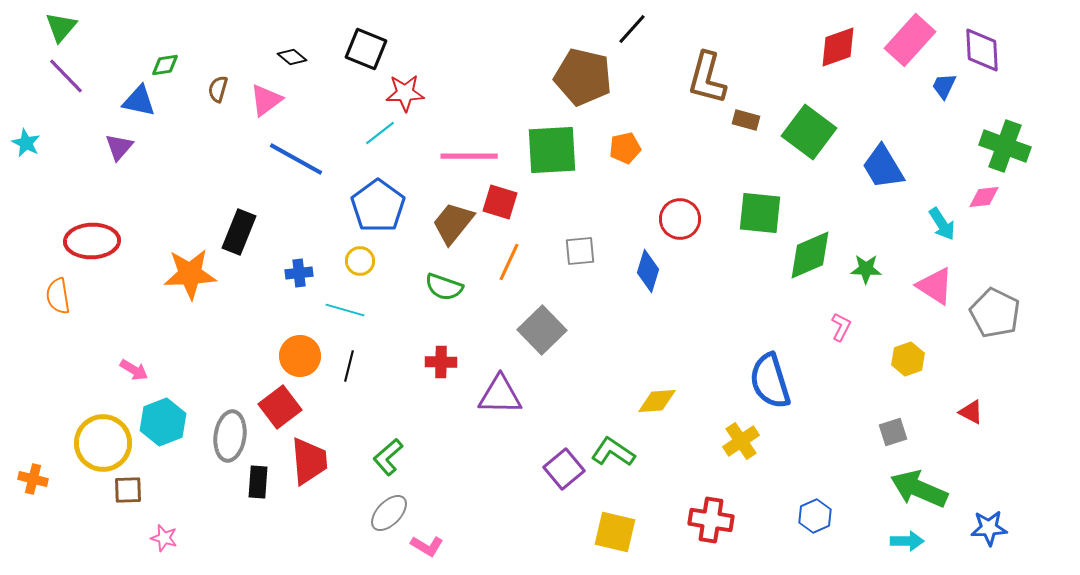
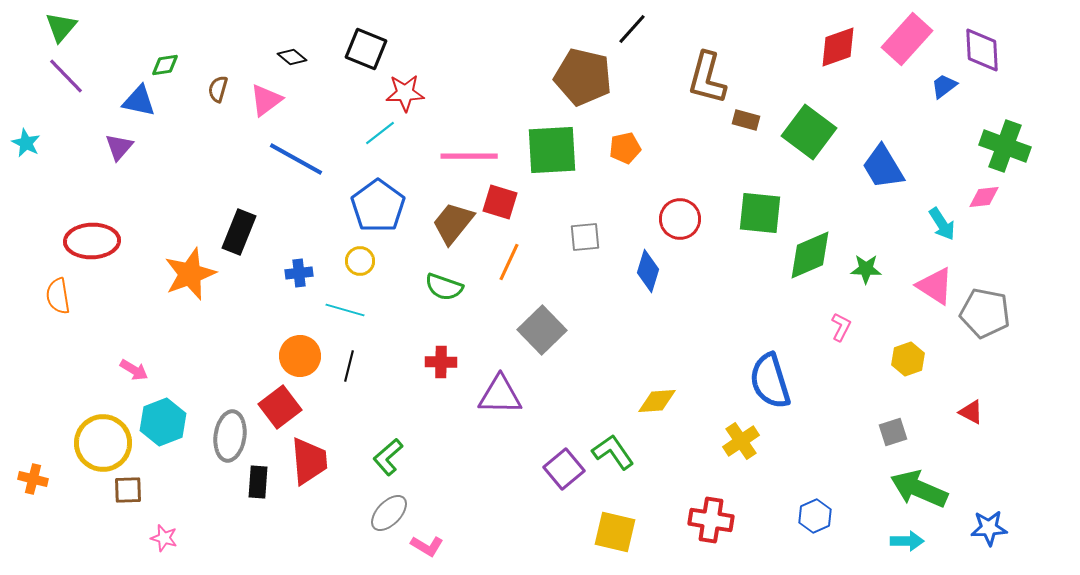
pink rectangle at (910, 40): moved 3 px left, 1 px up
blue trapezoid at (944, 86): rotated 28 degrees clockwise
gray square at (580, 251): moved 5 px right, 14 px up
orange star at (190, 274): rotated 18 degrees counterclockwise
gray pentagon at (995, 313): moved 10 px left; rotated 15 degrees counterclockwise
green L-shape at (613, 452): rotated 21 degrees clockwise
